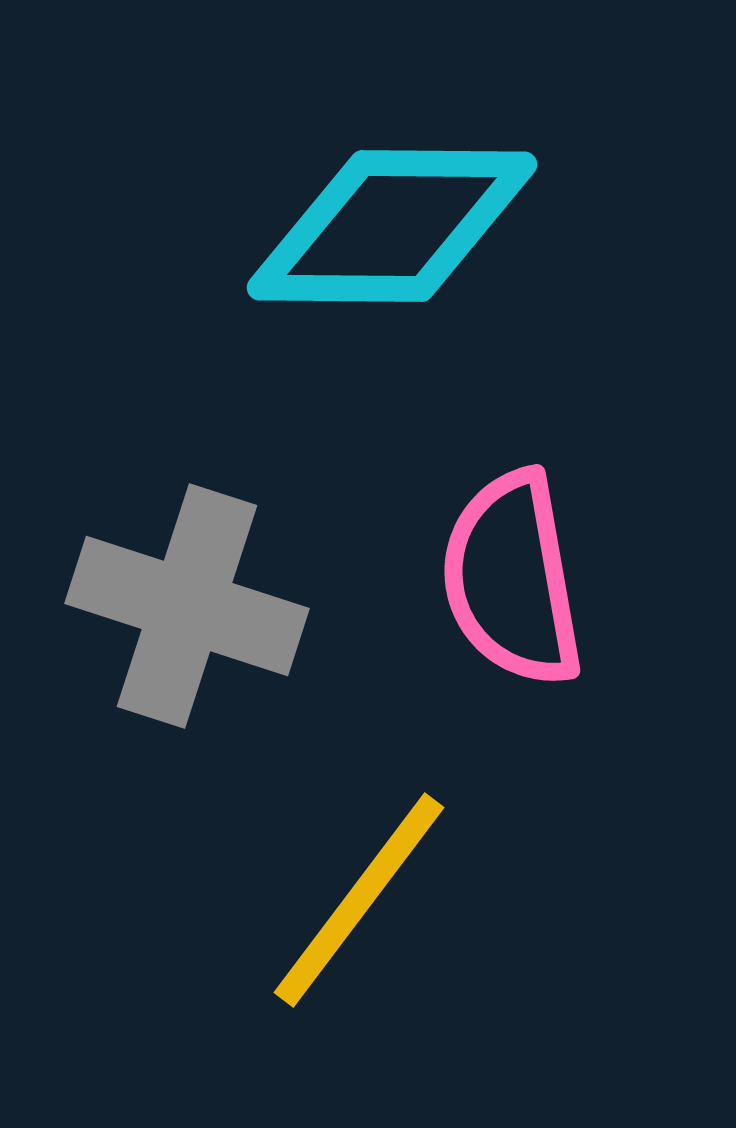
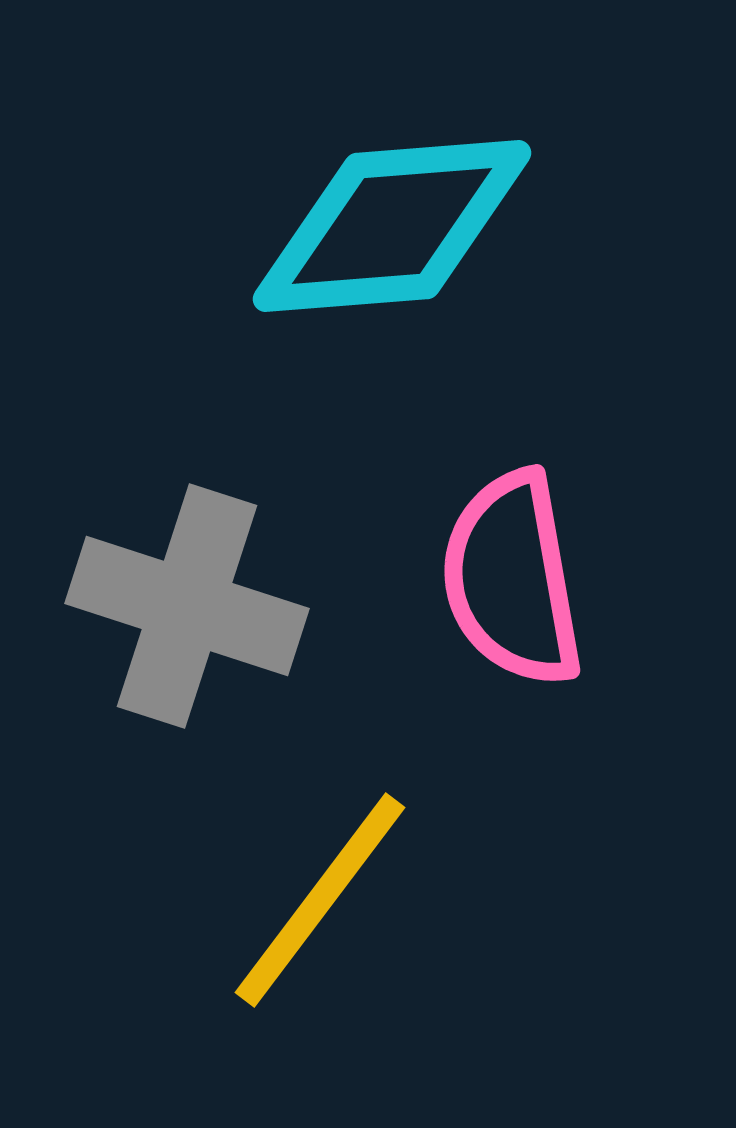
cyan diamond: rotated 5 degrees counterclockwise
yellow line: moved 39 px left
